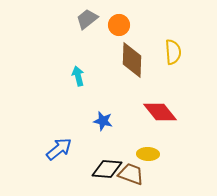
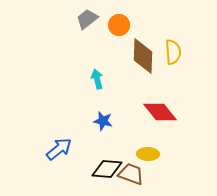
brown diamond: moved 11 px right, 4 px up
cyan arrow: moved 19 px right, 3 px down
